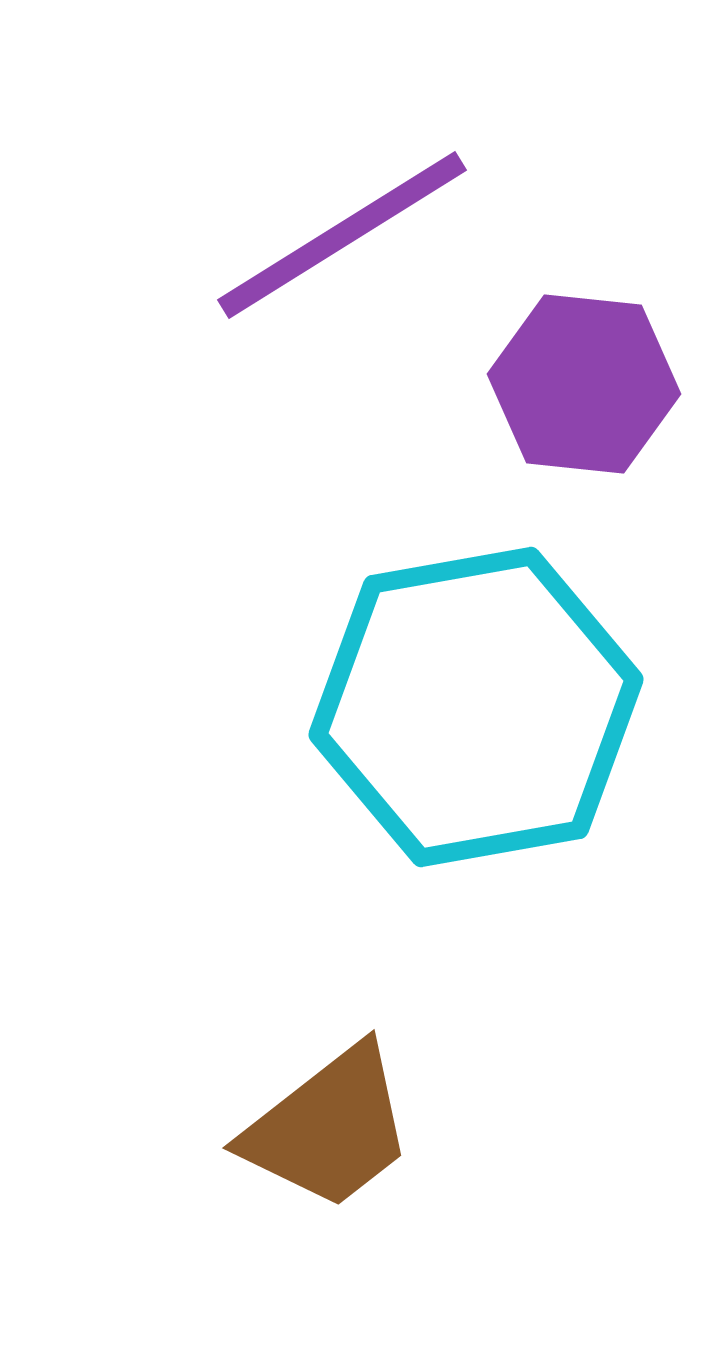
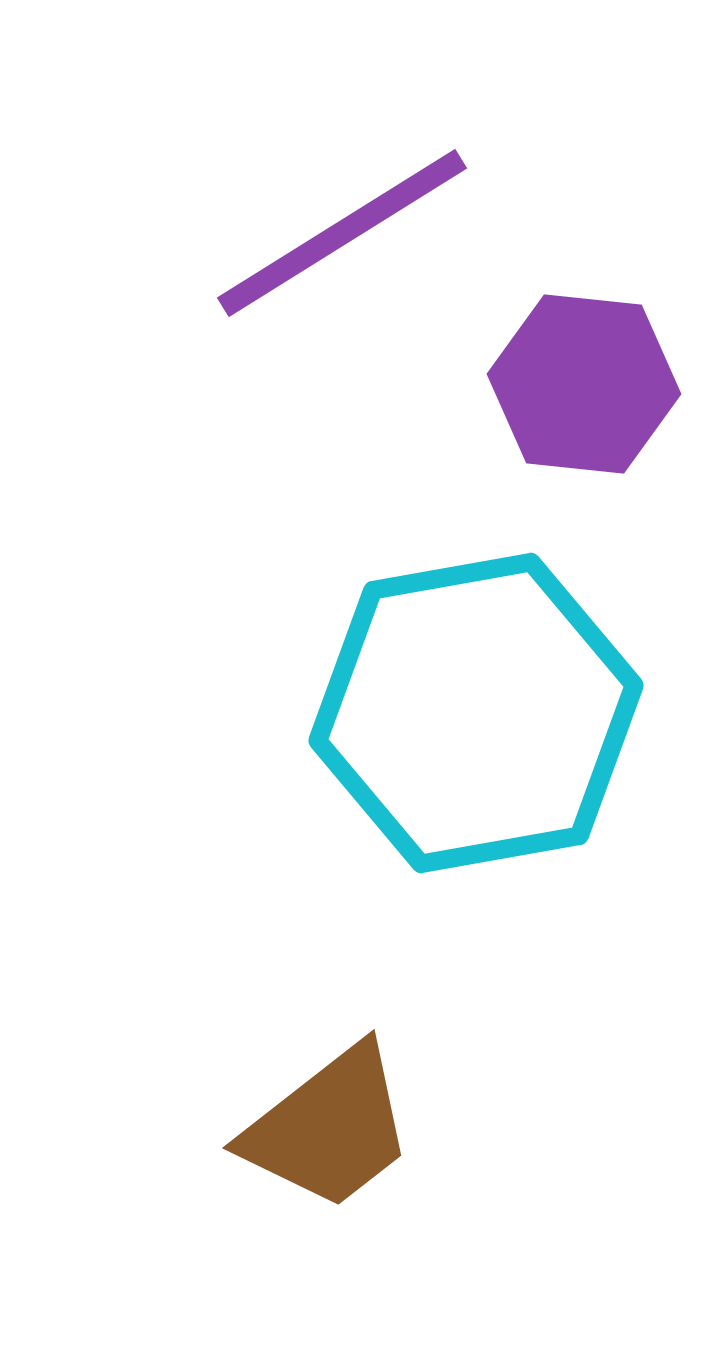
purple line: moved 2 px up
cyan hexagon: moved 6 px down
